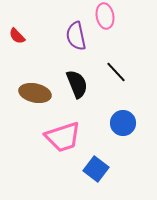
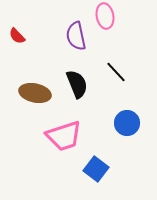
blue circle: moved 4 px right
pink trapezoid: moved 1 px right, 1 px up
